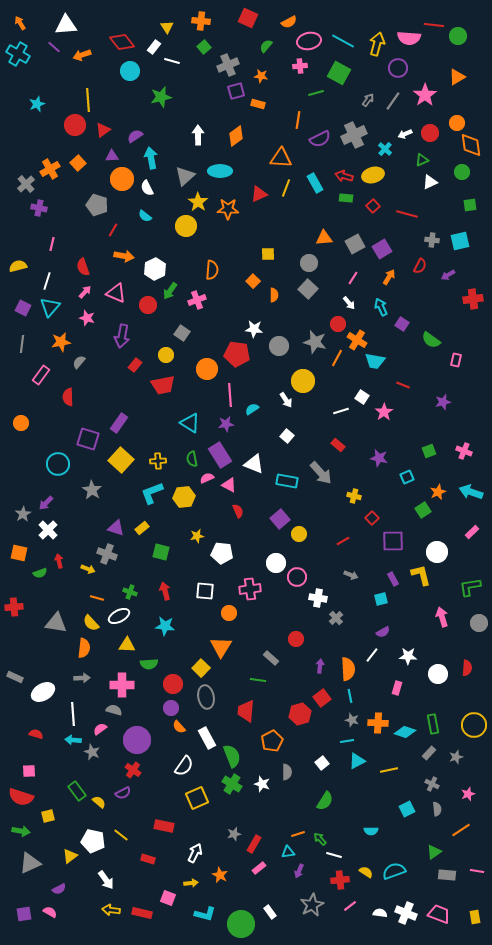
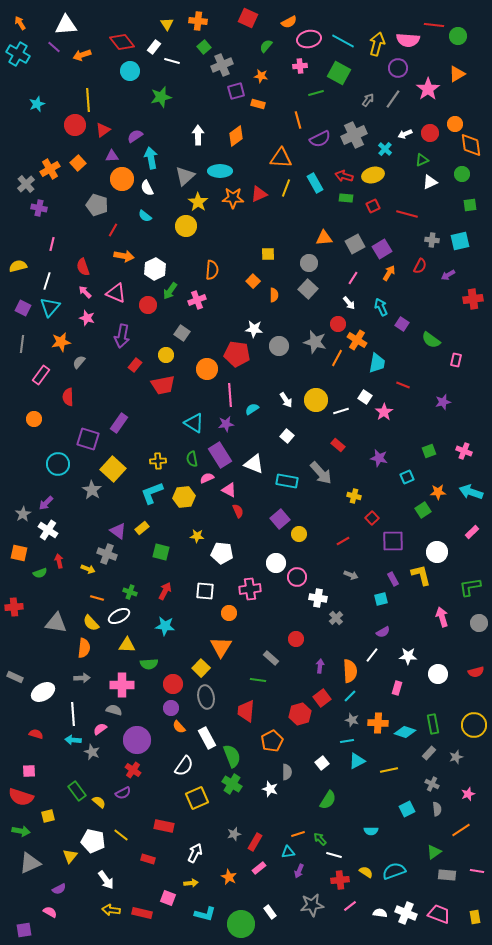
orange cross at (201, 21): moved 3 px left
yellow triangle at (167, 27): moved 3 px up
pink semicircle at (409, 38): moved 1 px left, 2 px down
pink ellipse at (309, 41): moved 2 px up
gray cross at (228, 65): moved 6 px left
orange triangle at (457, 77): moved 3 px up
pink star at (425, 95): moved 3 px right, 6 px up
gray line at (393, 101): moved 2 px up
orange line at (298, 120): rotated 24 degrees counterclockwise
orange circle at (457, 123): moved 2 px left, 1 px down
green circle at (462, 172): moved 2 px down
red square at (373, 206): rotated 16 degrees clockwise
orange star at (228, 209): moved 5 px right, 11 px up
orange arrow at (389, 277): moved 4 px up
pink arrow at (85, 292): rotated 88 degrees counterclockwise
cyan trapezoid at (375, 361): moved 2 px right, 2 px down; rotated 90 degrees counterclockwise
yellow circle at (303, 381): moved 13 px right, 19 px down
white square at (362, 397): moved 3 px right
orange circle at (21, 423): moved 13 px right, 4 px up
cyan triangle at (190, 423): moved 4 px right
yellow square at (121, 460): moved 8 px left, 9 px down
pink triangle at (229, 485): moved 5 px down
orange star at (438, 492): rotated 21 degrees clockwise
purple triangle at (116, 528): moved 2 px right, 3 px down; rotated 18 degrees clockwise
white cross at (48, 530): rotated 12 degrees counterclockwise
yellow star at (197, 536): rotated 16 degrees clockwise
red arrow at (165, 591): rotated 42 degrees clockwise
red semicircle at (467, 668): moved 9 px right, 4 px down; rotated 70 degrees clockwise
orange semicircle at (348, 669): moved 2 px right, 2 px down
cyan line at (350, 696): rotated 56 degrees clockwise
white star at (262, 784): moved 8 px right, 5 px down
green semicircle at (325, 801): moved 3 px right, 1 px up
red rectangle at (254, 844): moved 1 px right, 2 px up
yellow triangle at (70, 856): rotated 14 degrees counterclockwise
orange star at (220, 875): moved 9 px right, 2 px down
gray star at (312, 905): rotated 20 degrees clockwise
purple square at (24, 914): moved 16 px down
